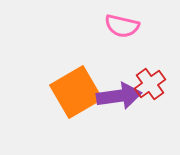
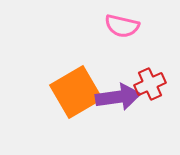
red cross: rotated 12 degrees clockwise
purple arrow: moved 1 px left, 1 px down
